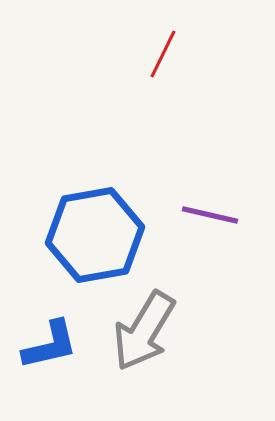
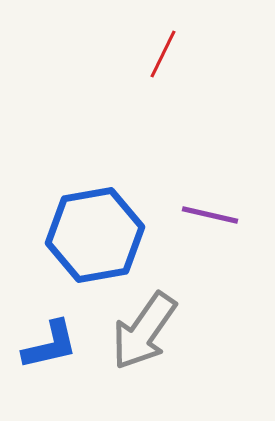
gray arrow: rotated 4 degrees clockwise
